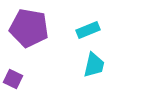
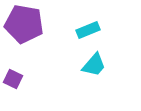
purple pentagon: moved 5 px left, 4 px up
cyan trapezoid: rotated 28 degrees clockwise
